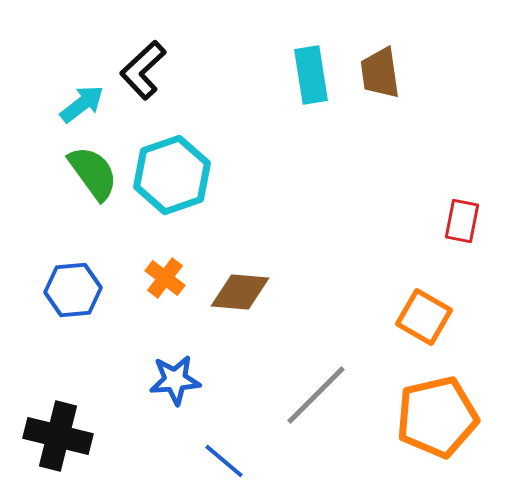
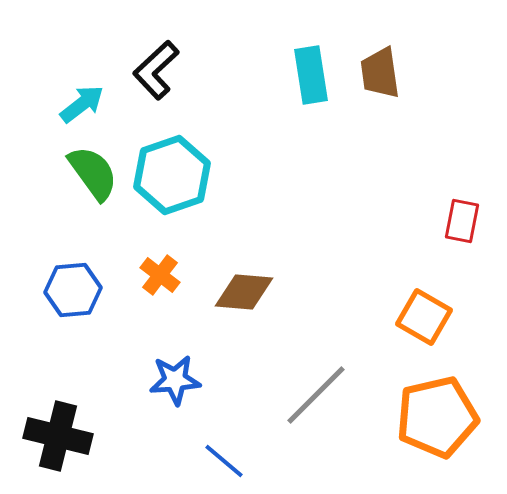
black L-shape: moved 13 px right
orange cross: moved 5 px left, 3 px up
brown diamond: moved 4 px right
